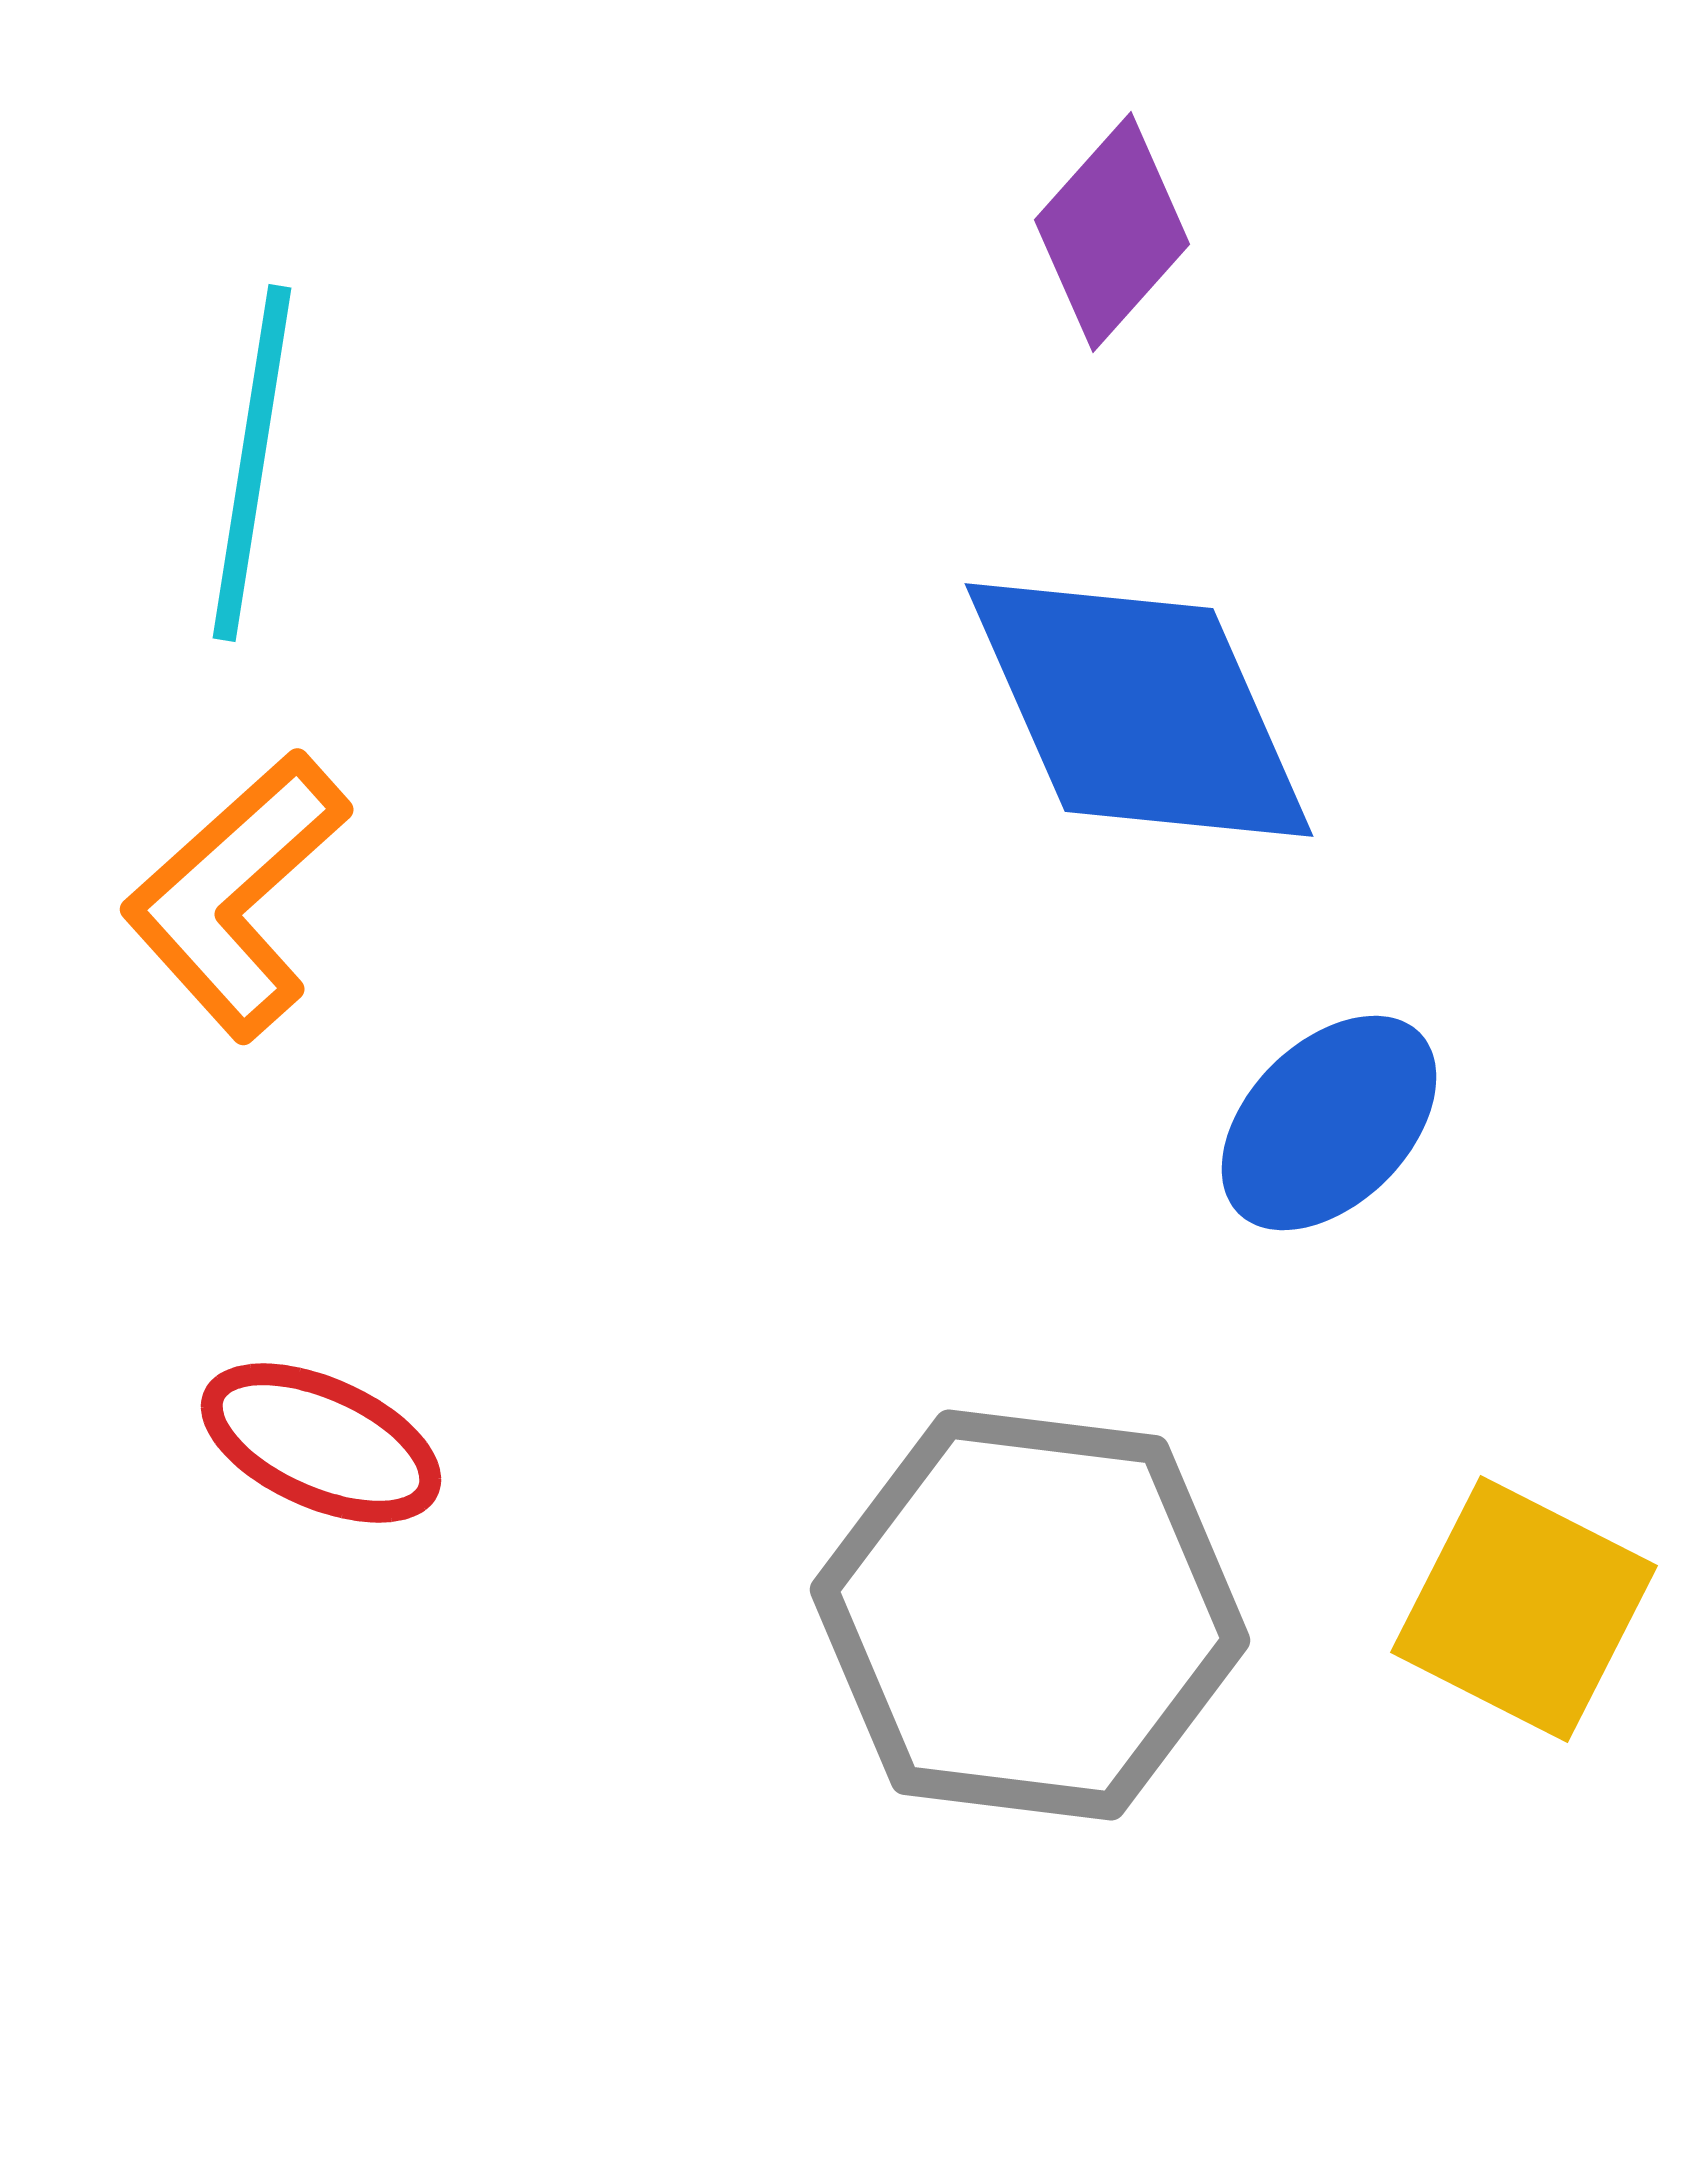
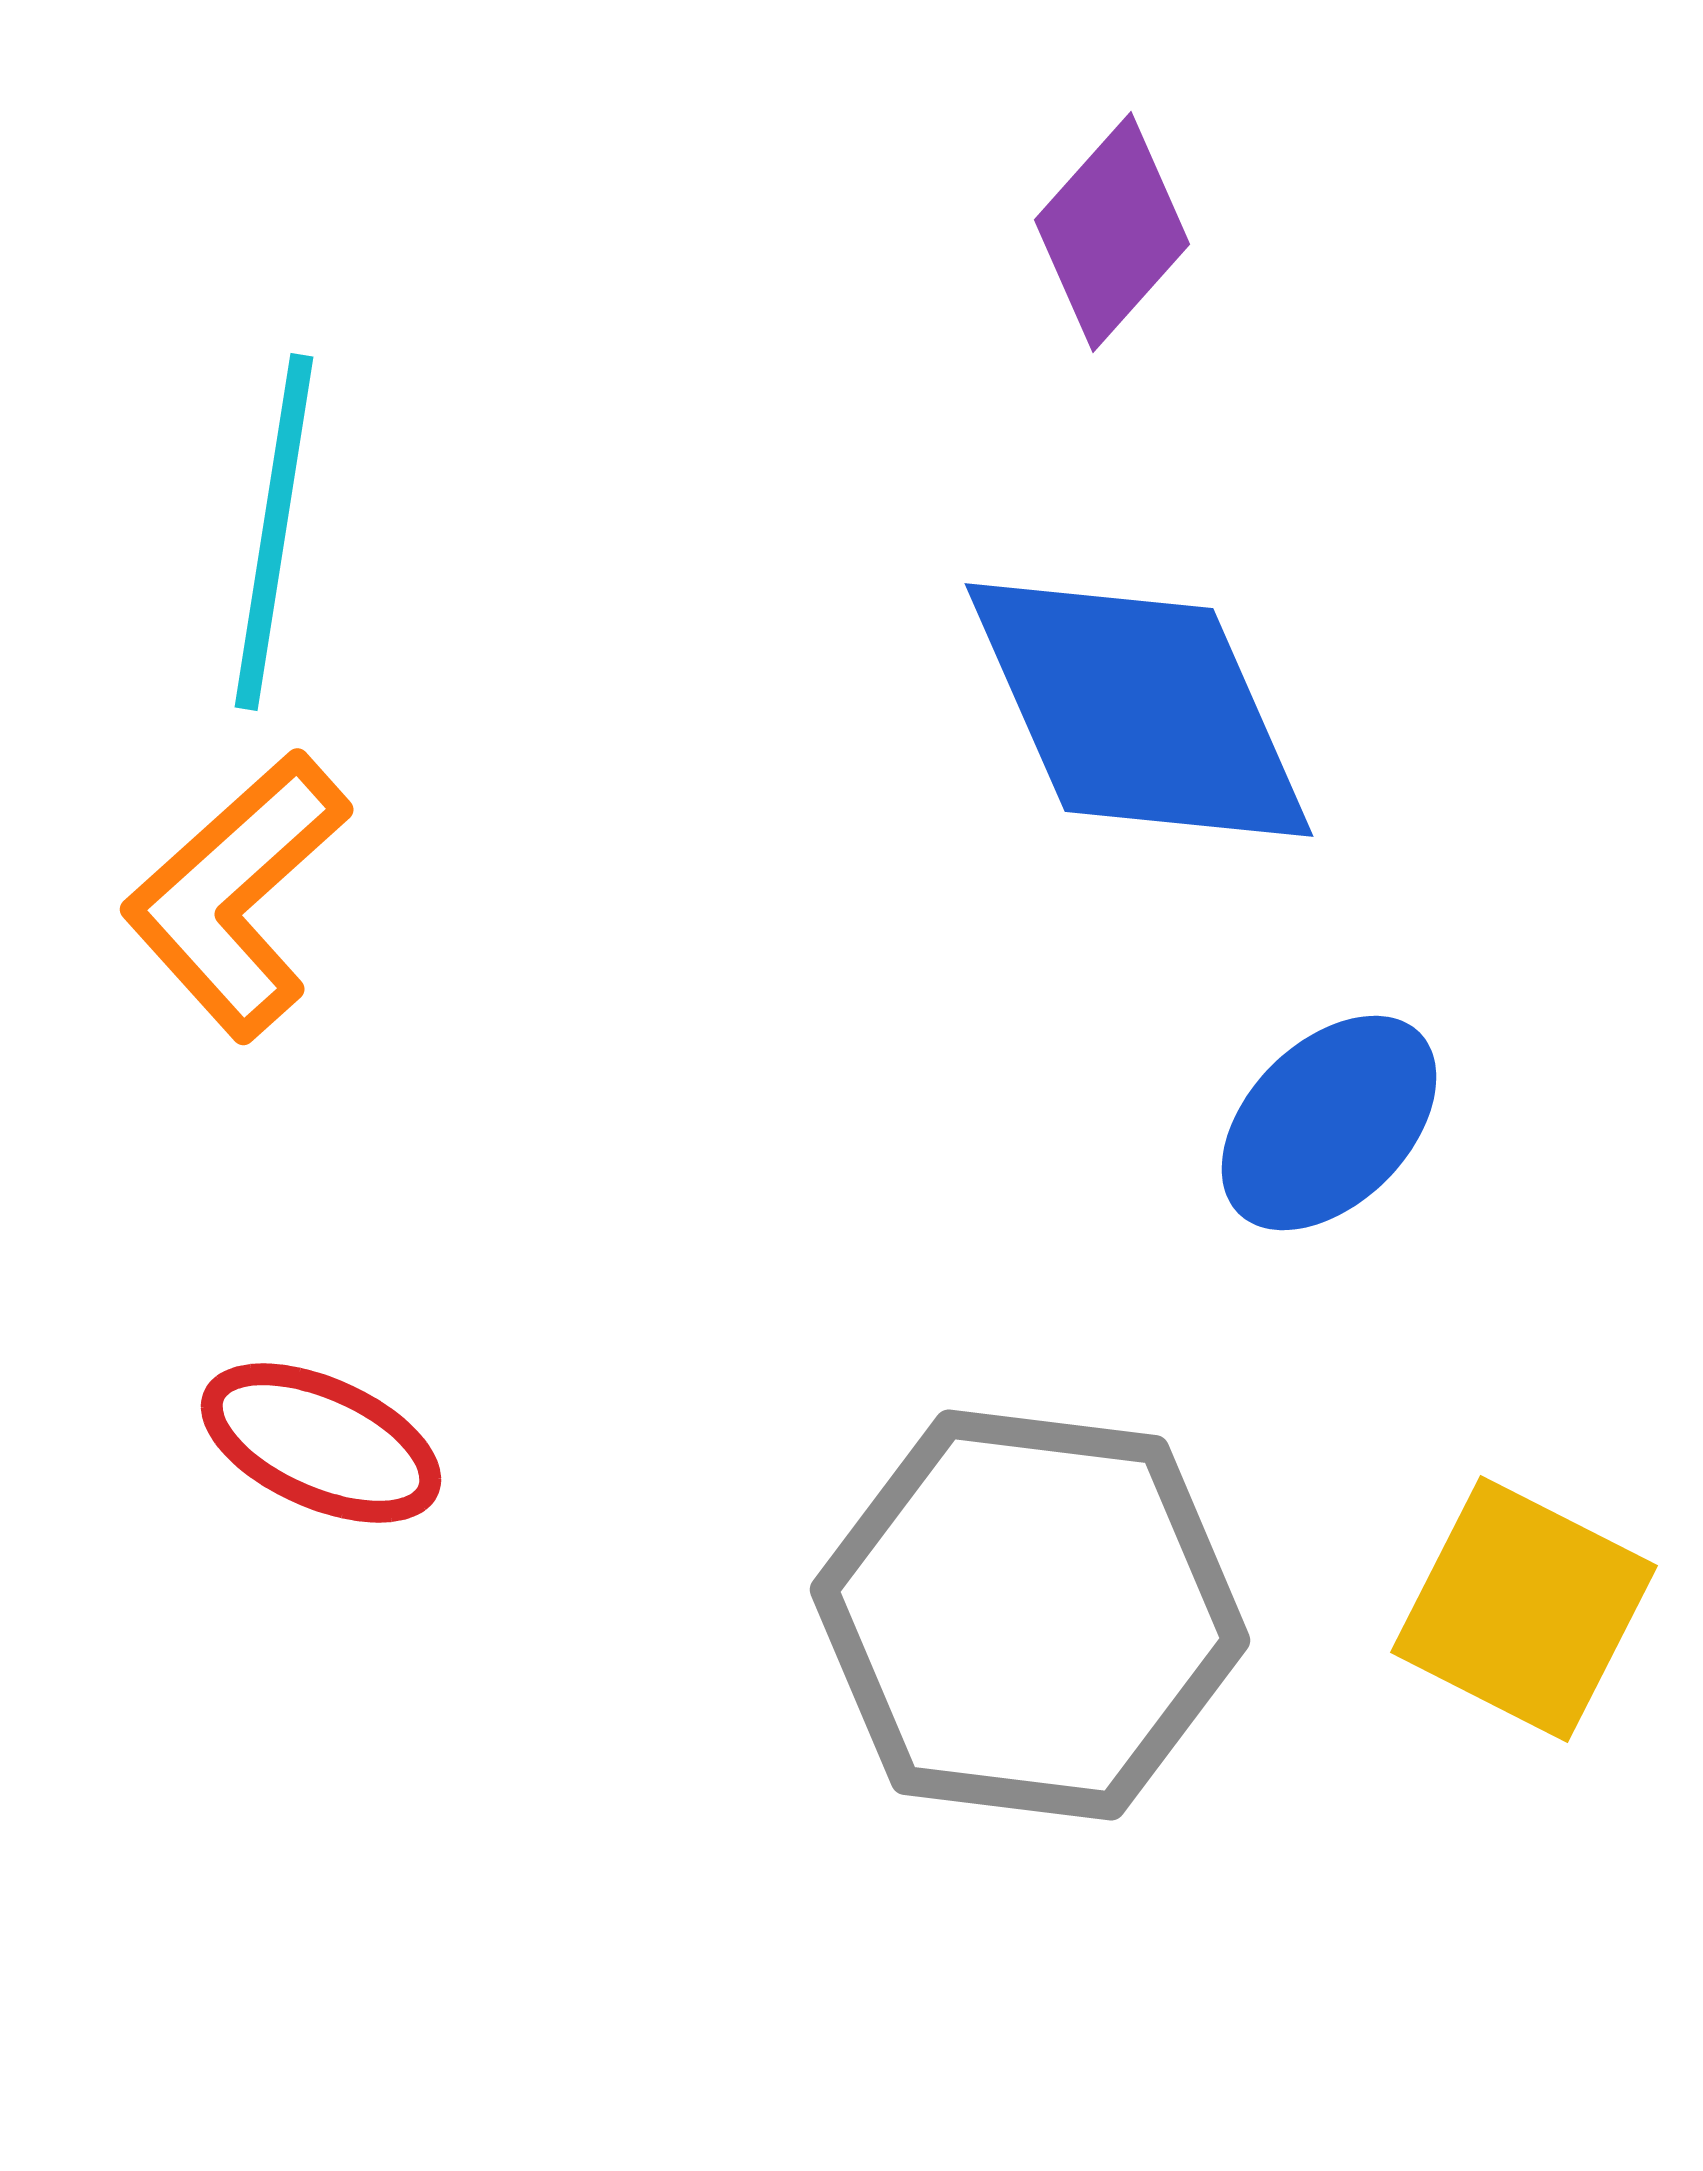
cyan line: moved 22 px right, 69 px down
